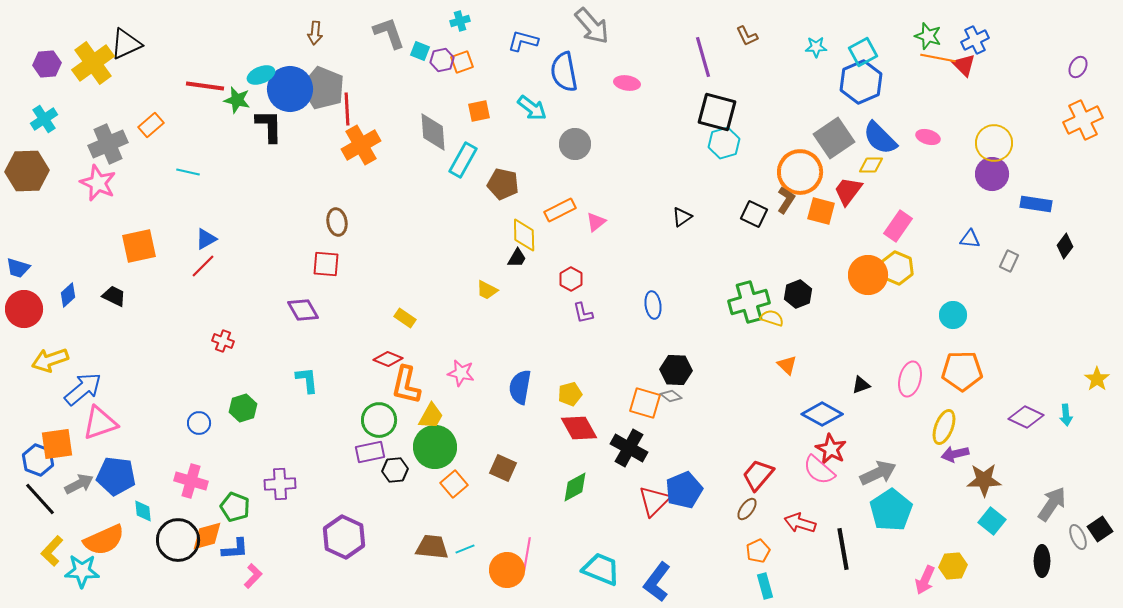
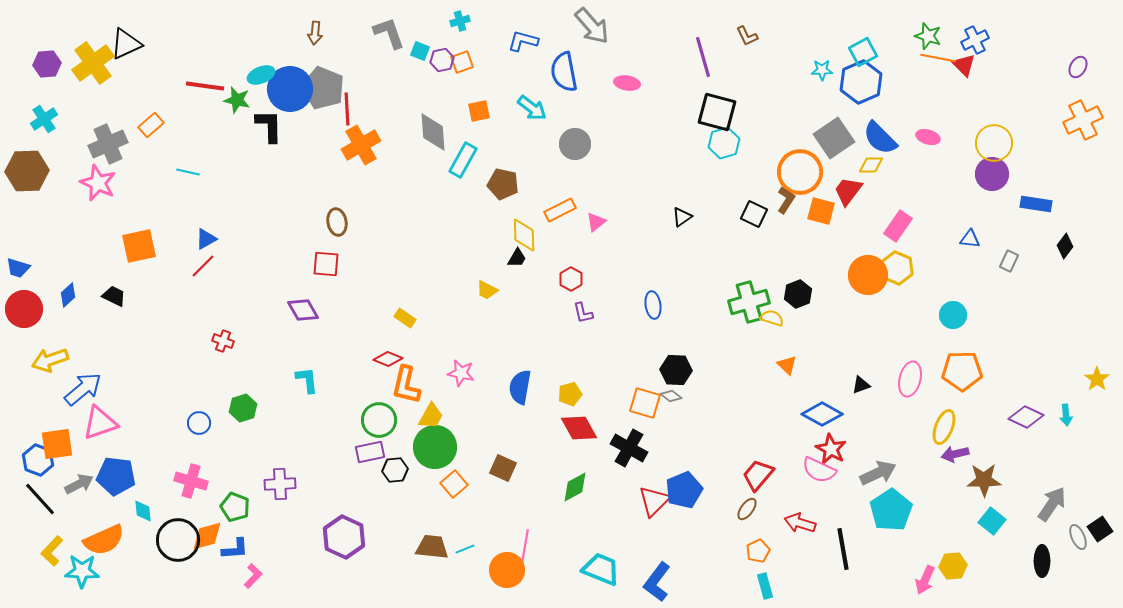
cyan star at (816, 47): moved 6 px right, 23 px down
pink semicircle at (819, 470): rotated 16 degrees counterclockwise
pink line at (527, 554): moved 2 px left, 8 px up
